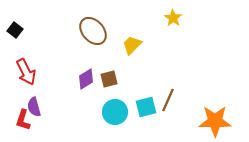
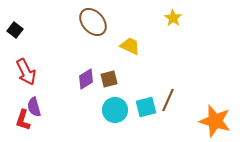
brown ellipse: moved 9 px up
yellow trapezoid: moved 2 px left, 1 px down; rotated 70 degrees clockwise
cyan circle: moved 2 px up
orange star: rotated 16 degrees clockwise
